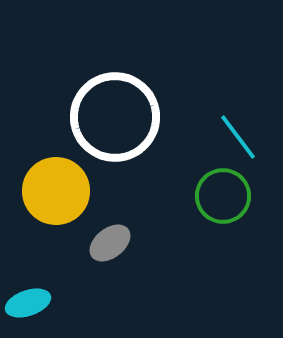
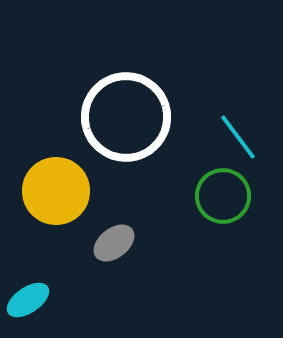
white circle: moved 11 px right
gray ellipse: moved 4 px right
cyan ellipse: moved 3 px up; rotated 15 degrees counterclockwise
